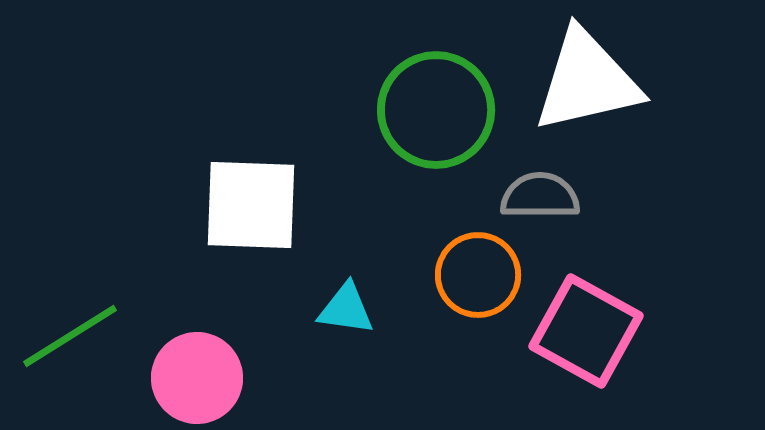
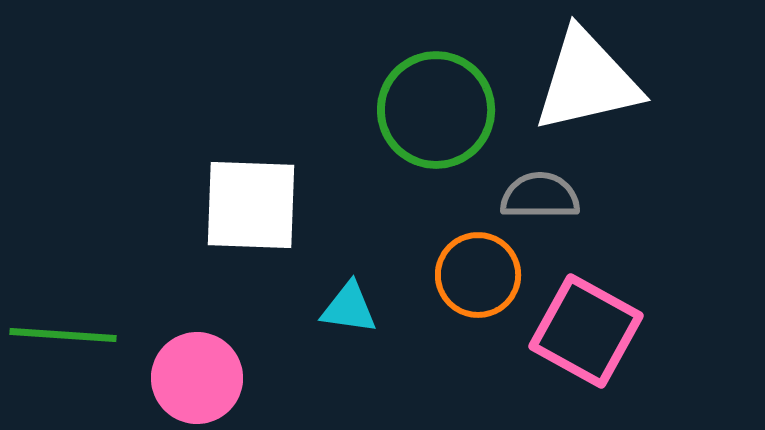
cyan triangle: moved 3 px right, 1 px up
green line: moved 7 px left, 1 px up; rotated 36 degrees clockwise
